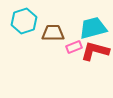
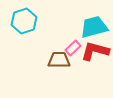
cyan trapezoid: moved 1 px right, 1 px up
brown trapezoid: moved 6 px right, 27 px down
pink rectangle: moved 1 px left, 1 px down; rotated 21 degrees counterclockwise
